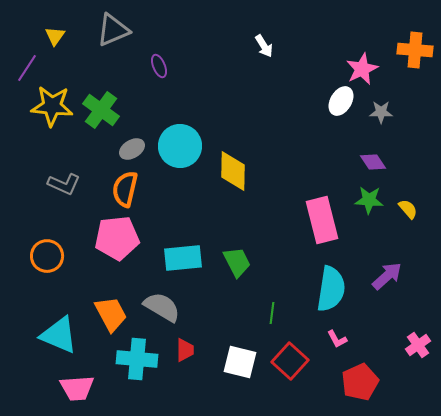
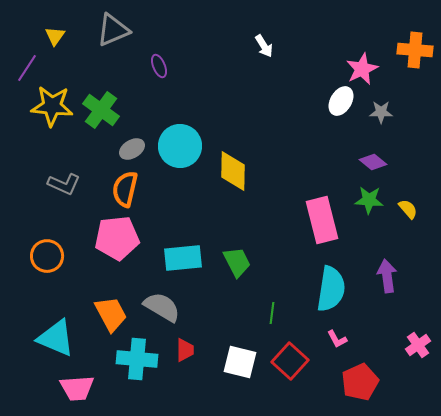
purple diamond: rotated 16 degrees counterclockwise
purple arrow: rotated 56 degrees counterclockwise
cyan triangle: moved 3 px left, 3 px down
